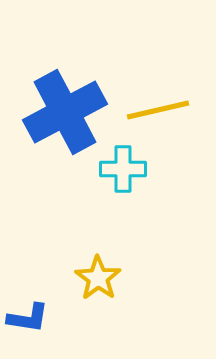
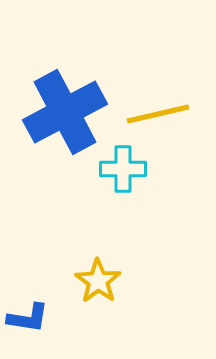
yellow line: moved 4 px down
yellow star: moved 3 px down
